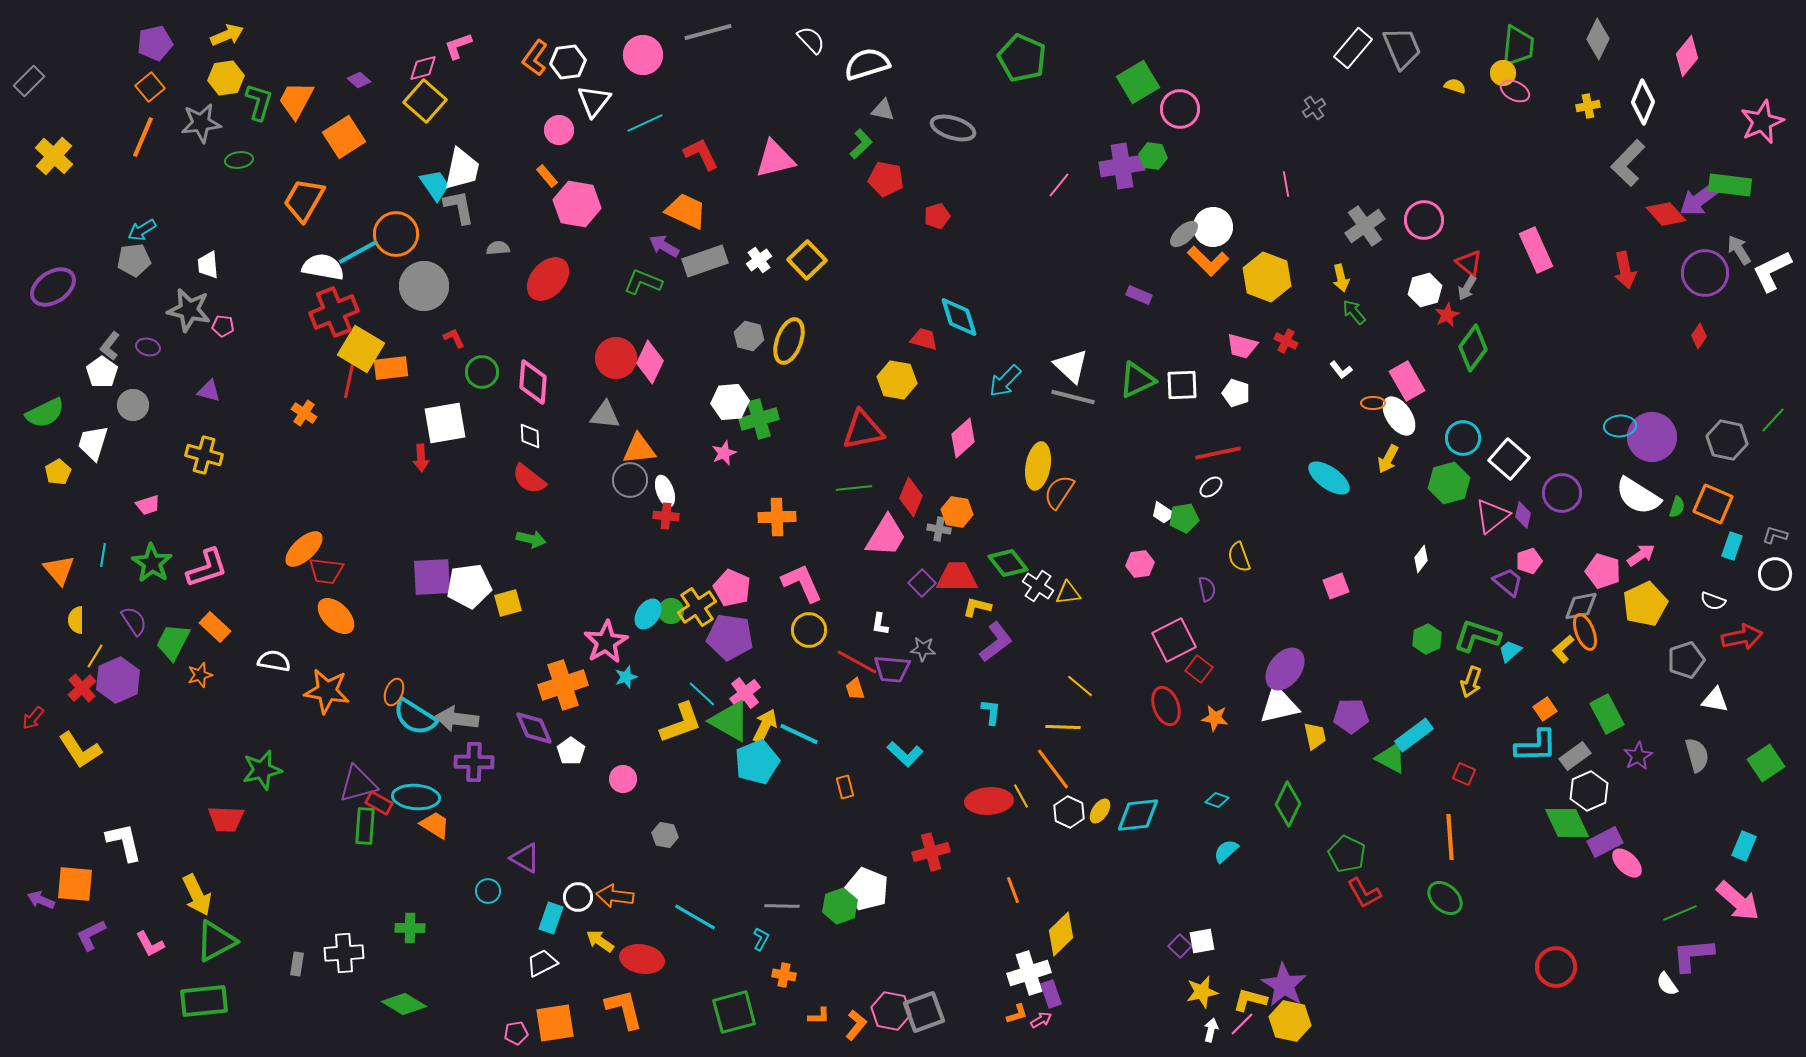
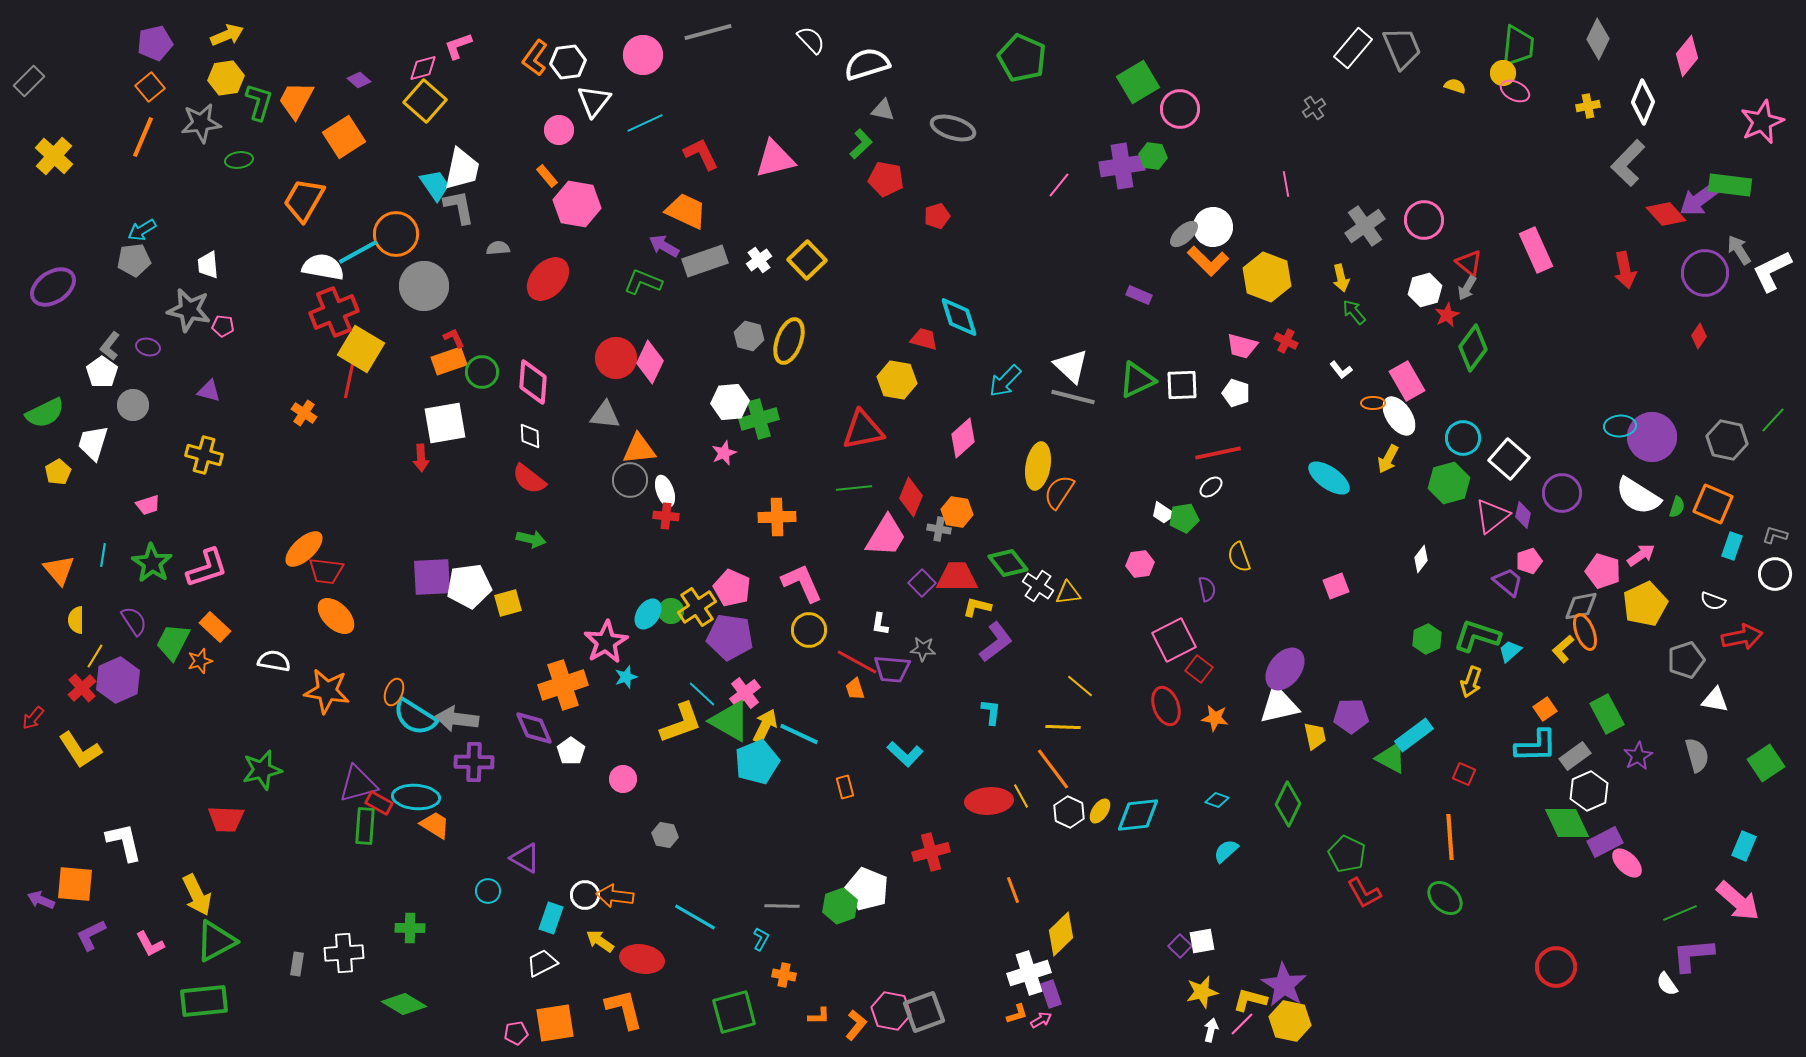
orange rectangle at (391, 368): moved 58 px right, 7 px up; rotated 12 degrees counterclockwise
orange star at (200, 675): moved 14 px up
white circle at (578, 897): moved 7 px right, 2 px up
